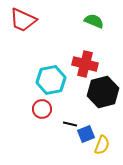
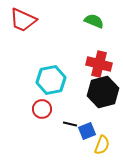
red cross: moved 14 px right
blue square: moved 1 px right, 3 px up
